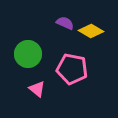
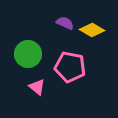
yellow diamond: moved 1 px right, 1 px up
pink pentagon: moved 2 px left, 2 px up
pink triangle: moved 2 px up
